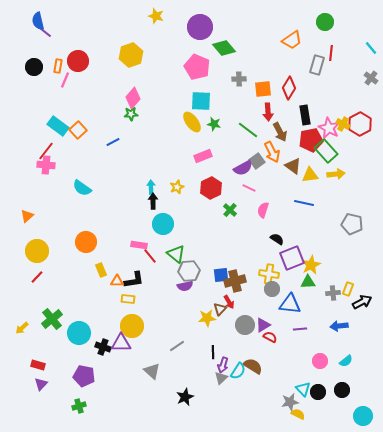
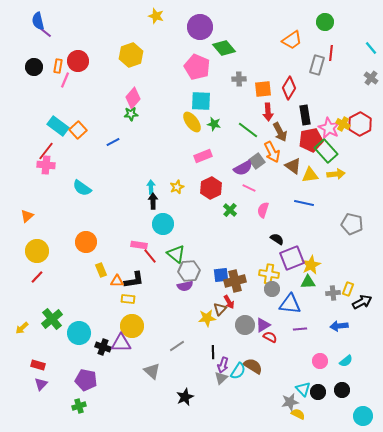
purple pentagon at (84, 376): moved 2 px right, 4 px down
